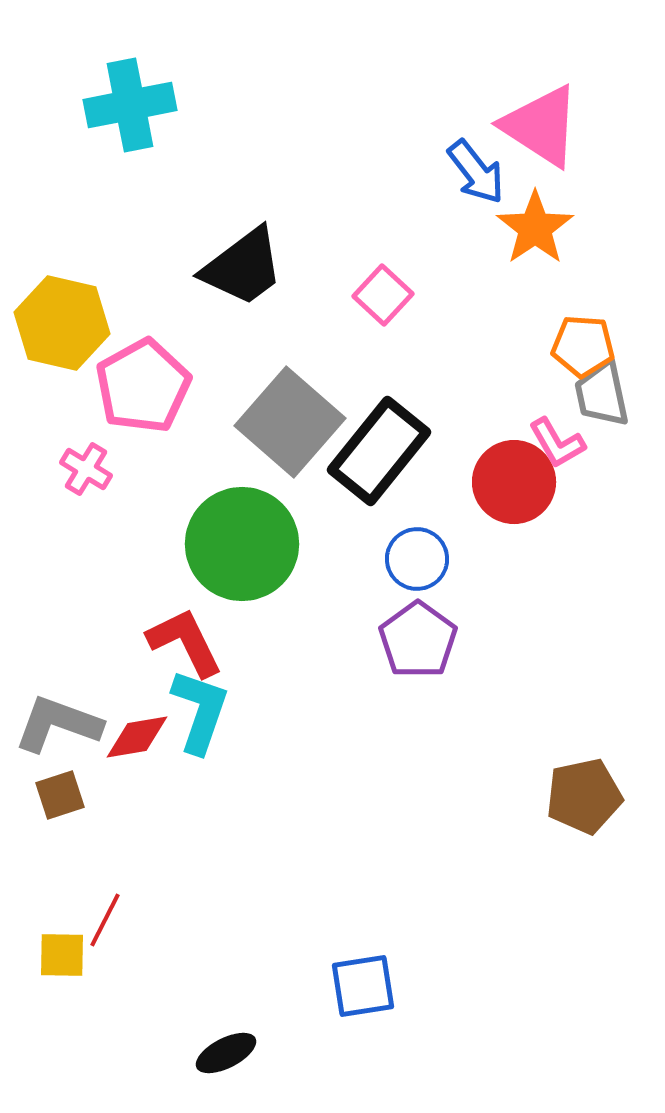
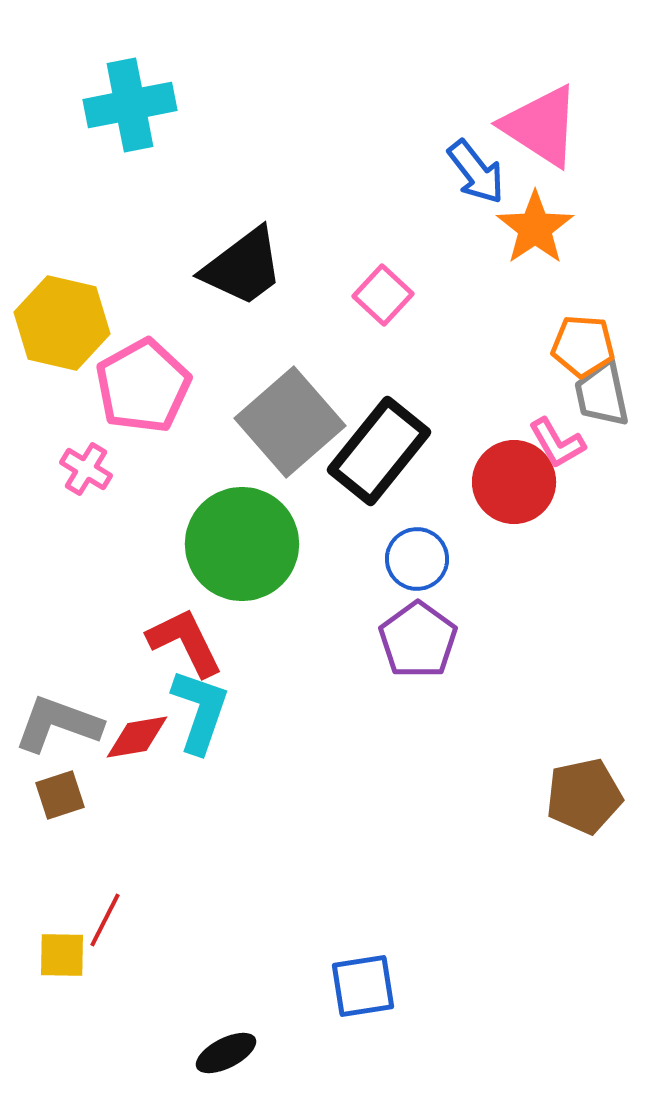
gray square: rotated 8 degrees clockwise
